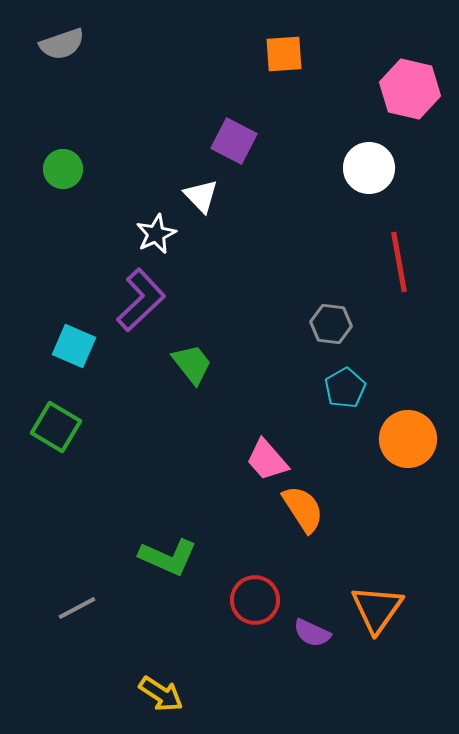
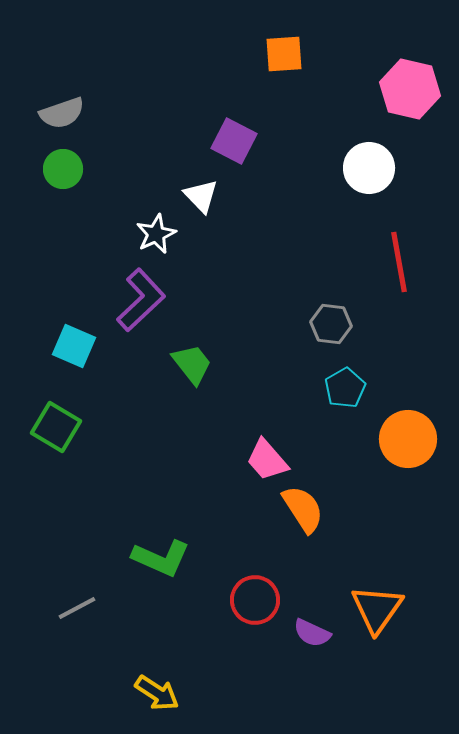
gray semicircle: moved 69 px down
green L-shape: moved 7 px left, 1 px down
yellow arrow: moved 4 px left, 1 px up
